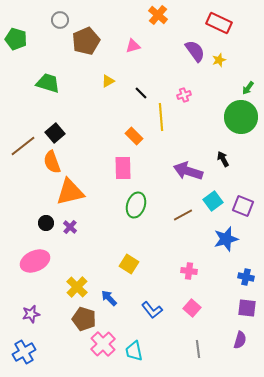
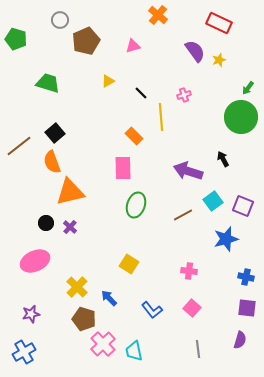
brown line at (23, 146): moved 4 px left
